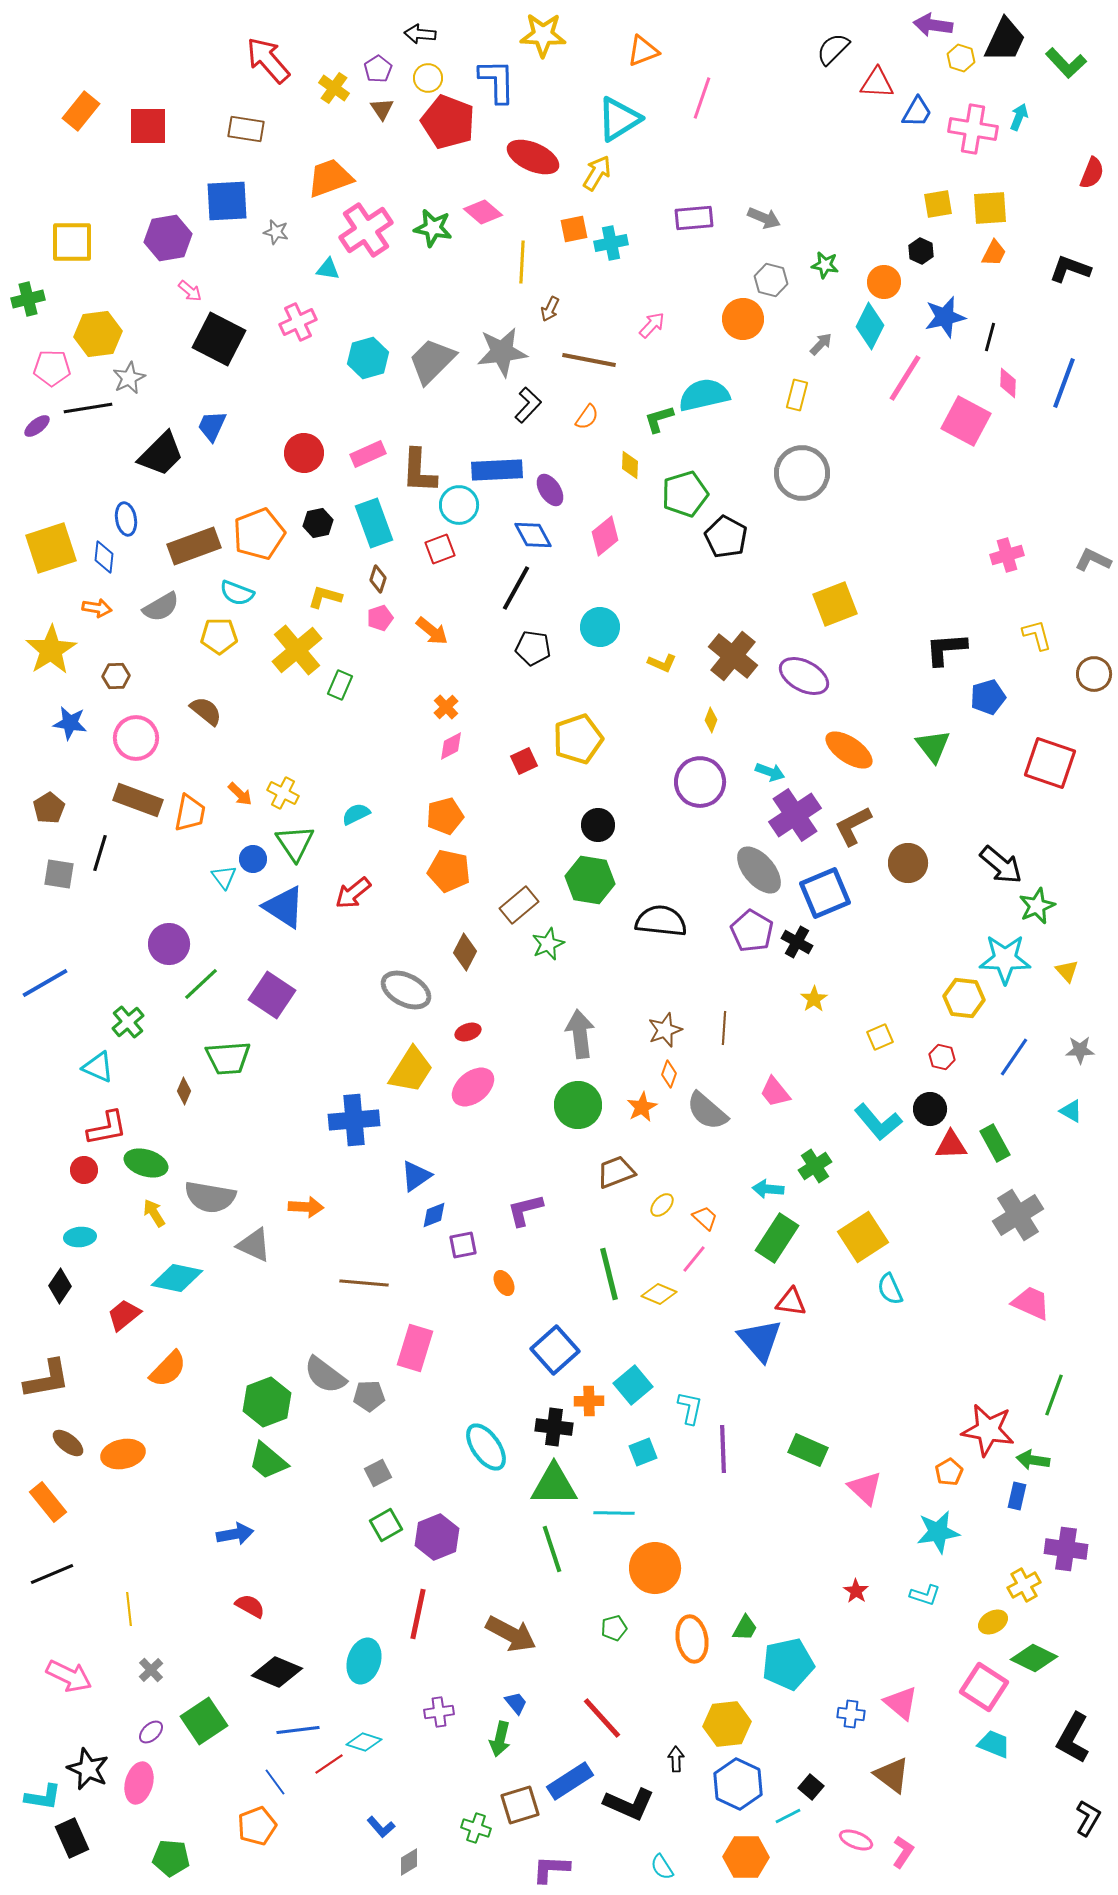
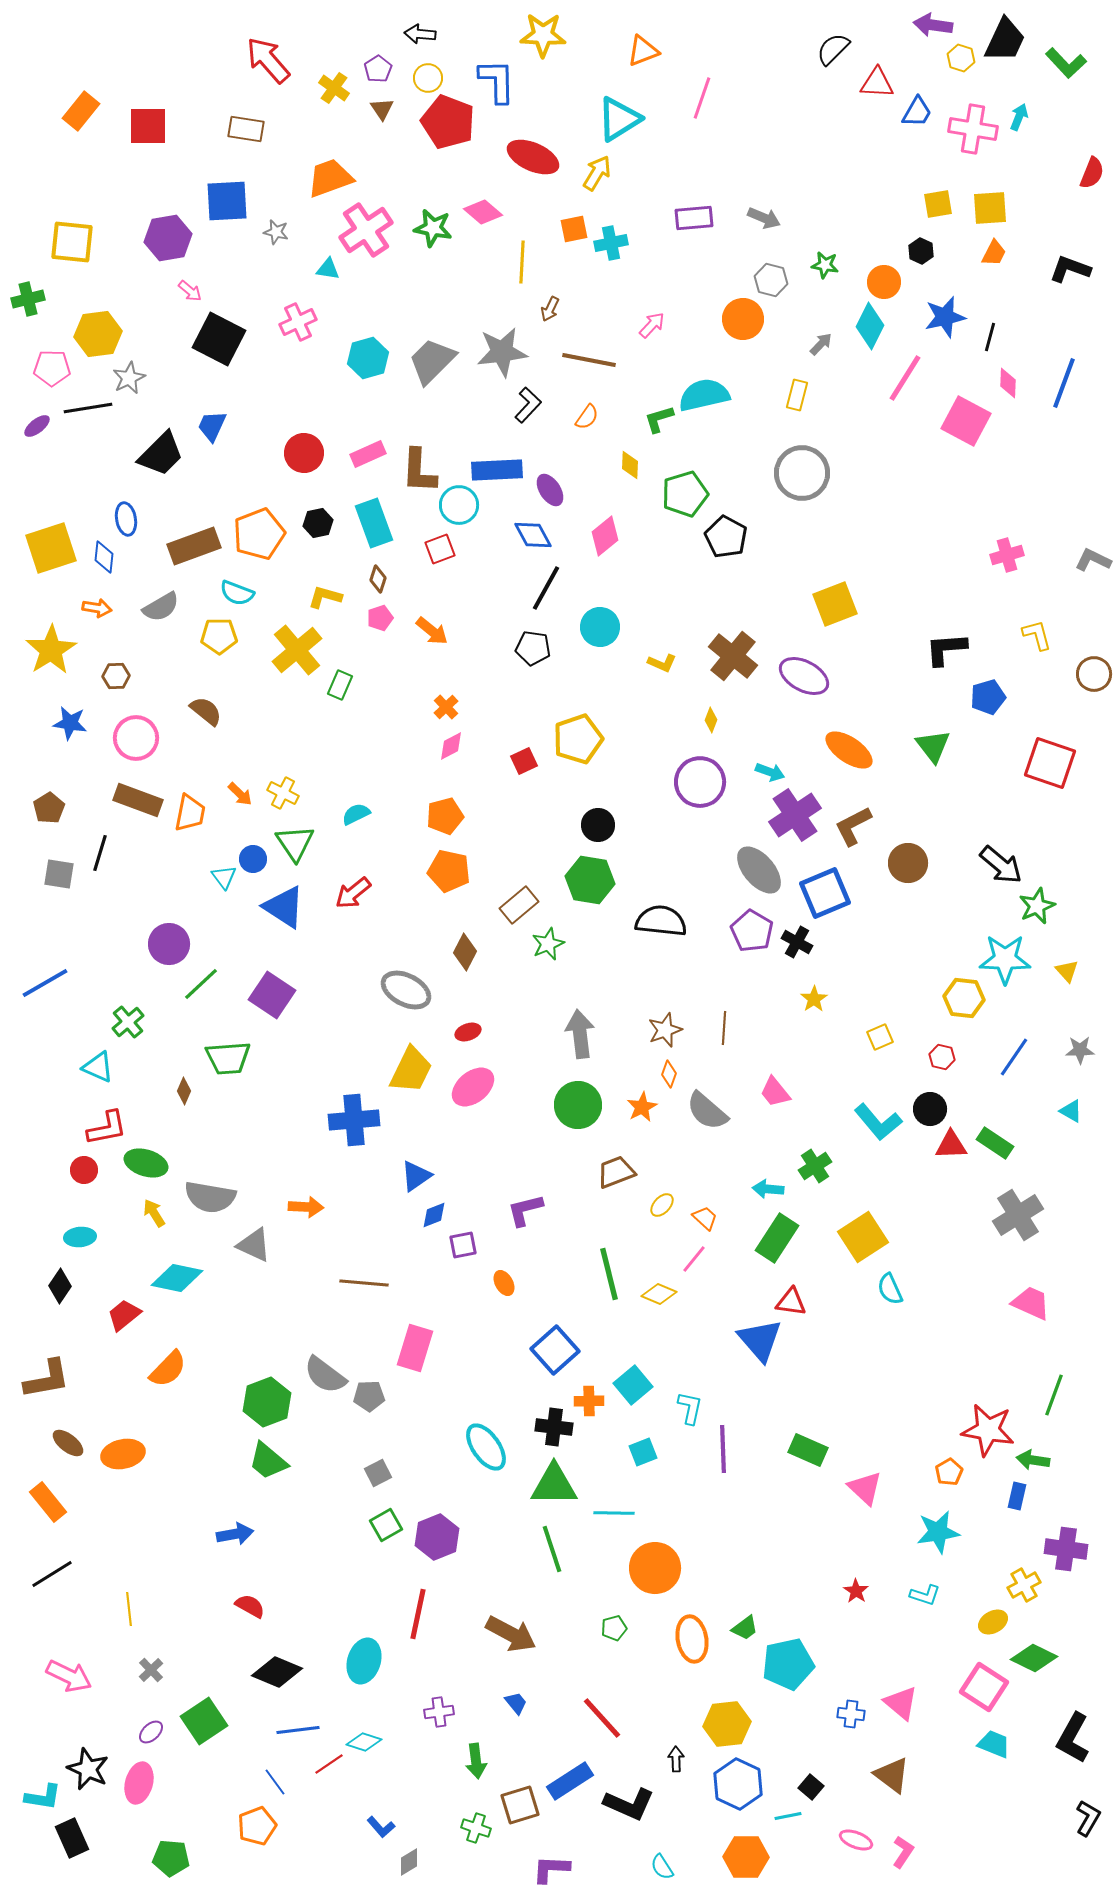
yellow square at (72, 242): rotated 6 degrees clockwise
black line at (516, 588): moved 30 px right
yellow trapezoid at (411, 1070): rotated 6 degrees counterclockwise
green rectangle at (995, 1143): rotated 27 degrees counterclockwise
black line at (52, 1574): rotated 9 degrees counterclockwise
green trapezoid at (745, 1628): rotated 24 degrees clockwise
green arrow at (500, 1739): moved 24 px left, 22 px down; rotated 20 degrees counterclockwise
cyan line at (788, 1816): rotated 16 degrees clockwise
